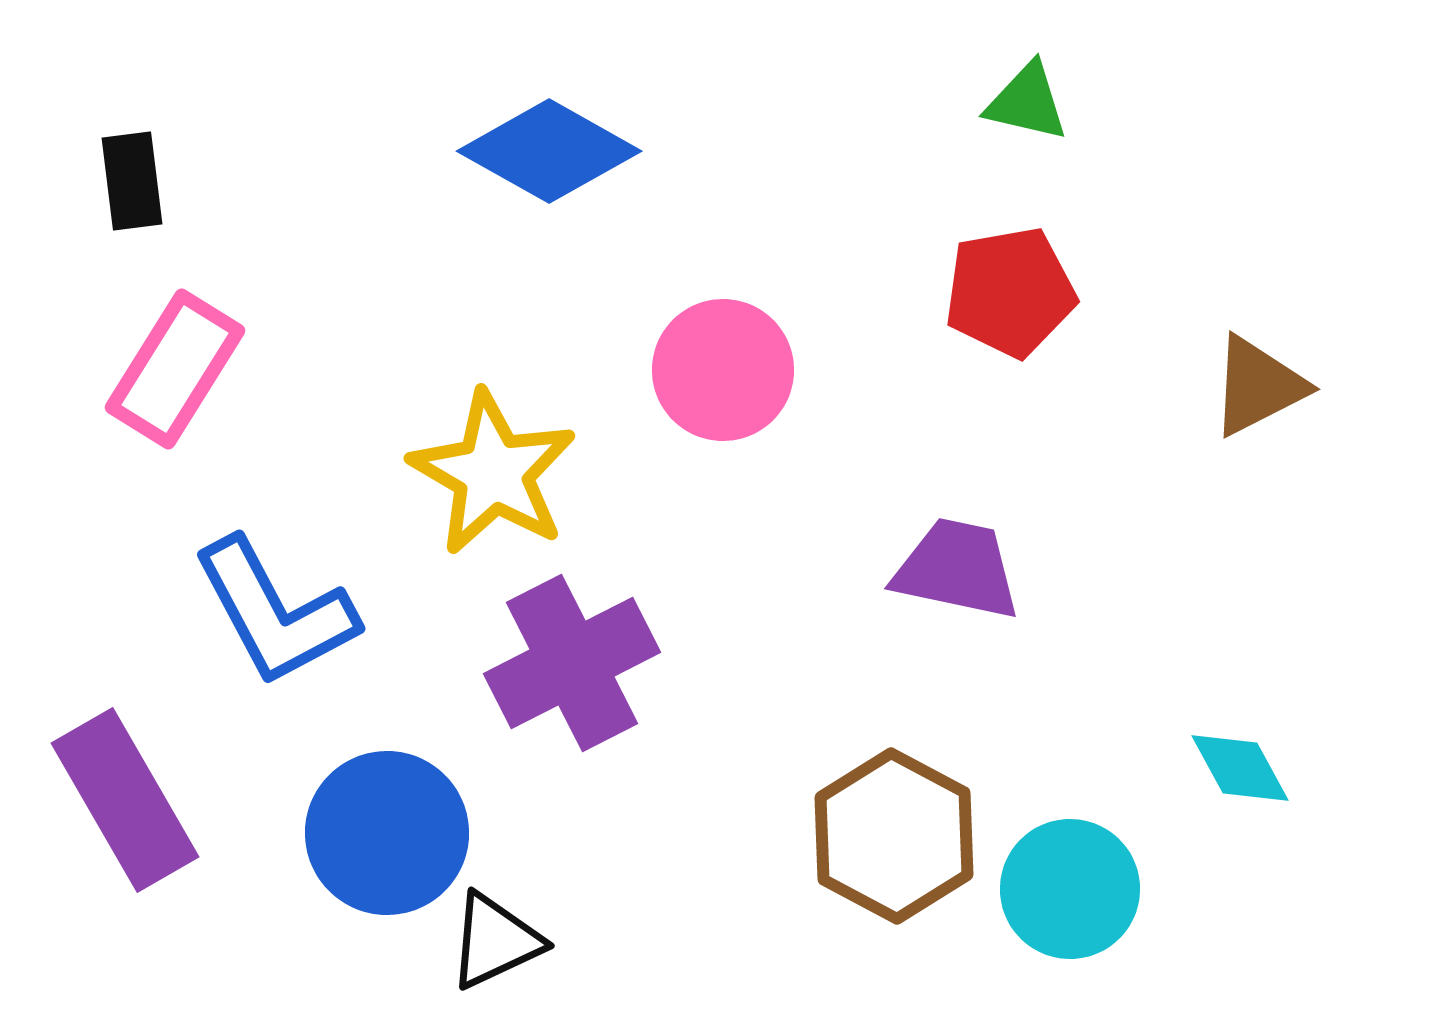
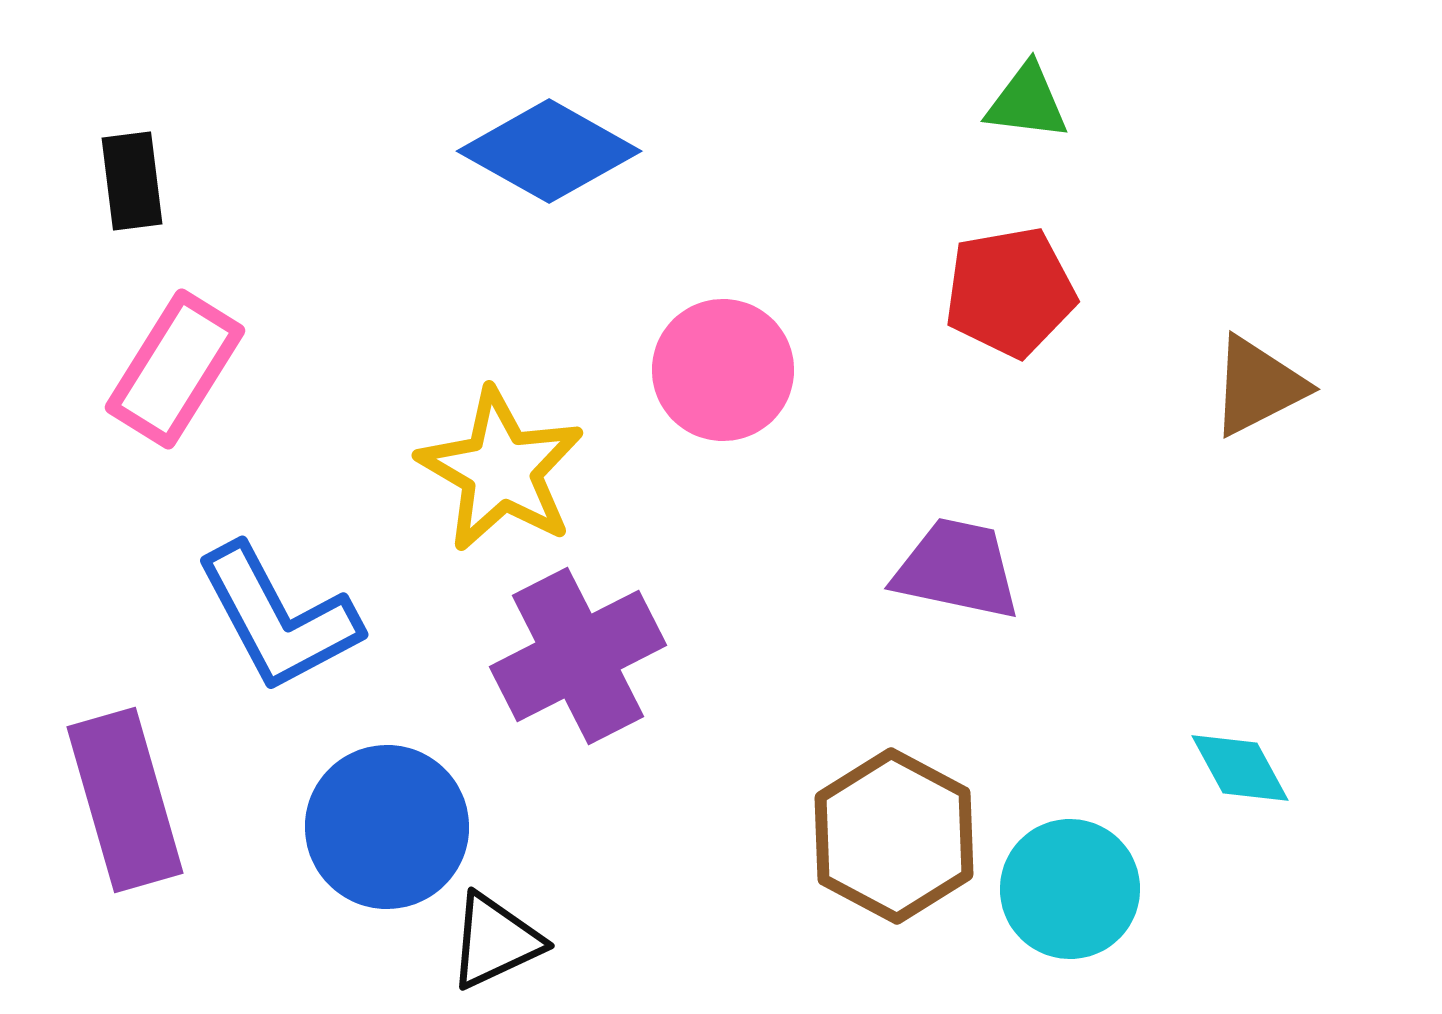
green triangle: rotated 6 degrees counterclockwise
yellow star: moved 8 px right, 3 px up
blue L-shape: moved 3 px right, 6 px down
purple cross: moved 6 px right, 7 px up
purple rectangle: rotated 14 degrees clockwise
blue circle: moved 6 px up
